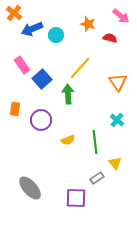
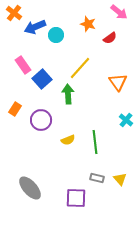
pink arrow: moved 2 px left, 4 px up
blue arrow: moved 3 px right, 2 px up
red semicircle: rotated 128 degrees clockwise
pink rectangle: moved 1 px right
orange rectangle: rotated 24 degrees clockwise
cyan cross: moved 9 px right
yellow triangle: moved 5 px right, 16 px down
gray rectangle: rotated 48 degrees clockwise
